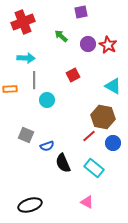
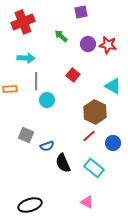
red star: rotated 18 degrees counterclockwise
red square: rotated 24 degrees counterclockwise
gray line: moved 2 px right, 1 px down
brown hexagon: moved 8 px left, 5 px up; rotated 15 degrees clockwise
